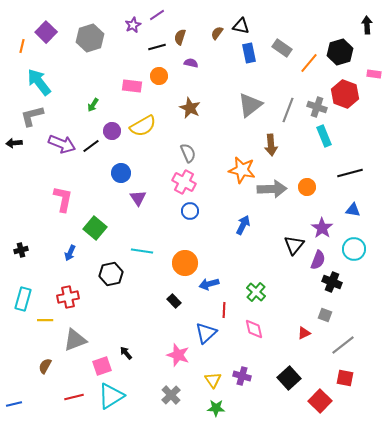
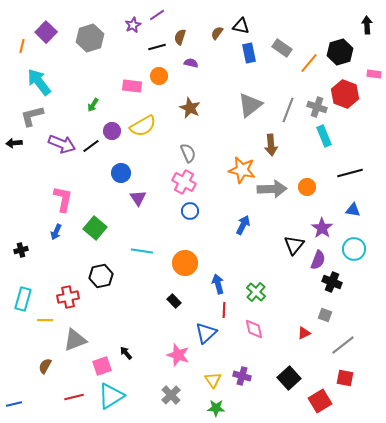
blue arrow at (70, 253): moved 14 px left, 21 px up
black hexagon at (111, 274): moved 10 px left, 2 px down
blue arrow at (209, 284): moved 9 px right; rotated 90 degrees clockwise
red square at (320, 401): rotated 15 degrees clockwise
